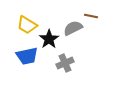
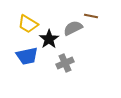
yellow trapezoid: moved 1 px right, 1 px up
